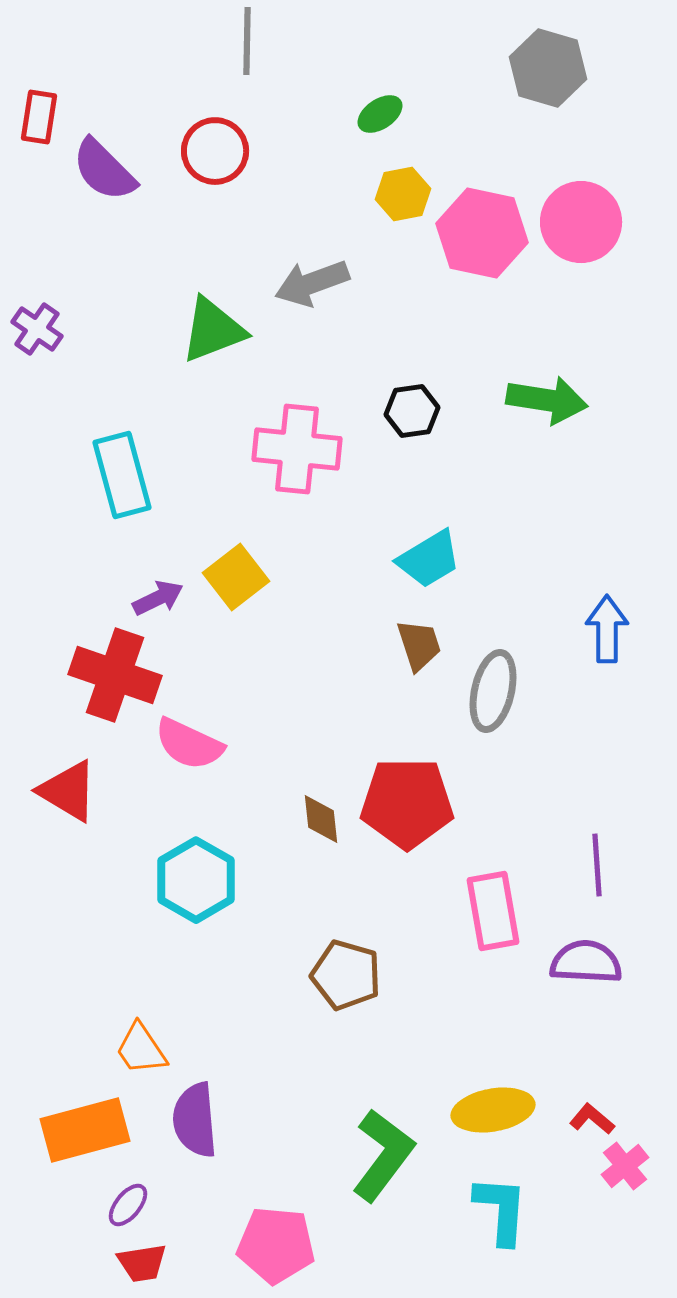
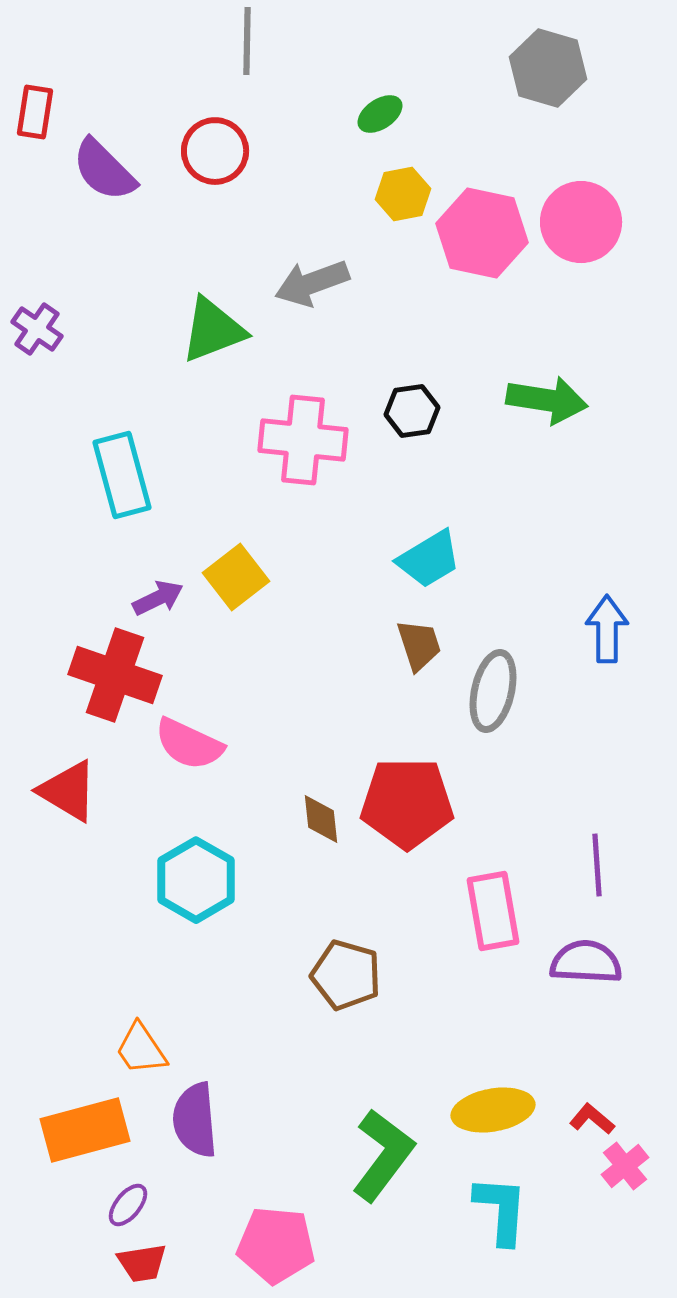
red rectangle at (39, 117): moved 4 px left, 5 px up
pink cross at (297, 449): moved 6 px right, 9 px up
